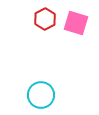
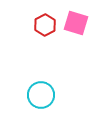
red hexagon: moved 6 px down
